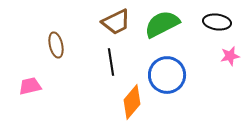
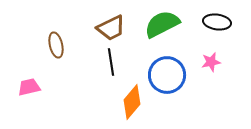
brown trapezoid: moved 5 px left, 6 px down
pink star: moved 19 px left, 6 px down
pink trapezoid: moved 1 px left, 1 px down
